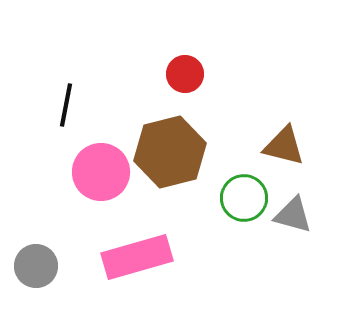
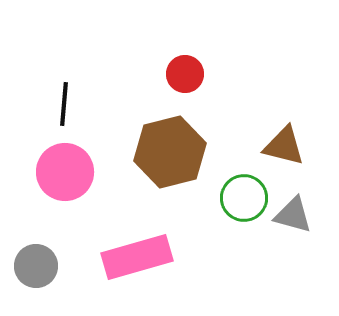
black line: moved 2 px left, 1 px up; rotated 6 degrees counterclockwise
pink circle: moved 36 px left
